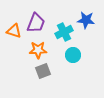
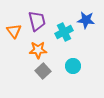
purple trapezoid: moved 1 px right, 2 px up; rotated 35 degrees counterclockwise
orange triangle: rotated 35 degrees clockwise
cyan circle: moved 11 px down
gray square: rotated 21 degrees counterclockwise
